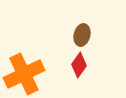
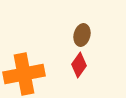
orange cross: rotated 15 degrees clockwise
